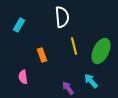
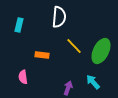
white semicircle: moved 3 px left; rotated 10 degrees clockwise
cyan rectangle: rotated 16 degrees counterclockwise
yellow line: rotated 30 degrees counterclockwise
orange rectangle: rotated 64 degrees counterclockwise
cyan arrow: moved 2 px right, 1 px down
purple arrow: rotated 56 degrees clockwise
